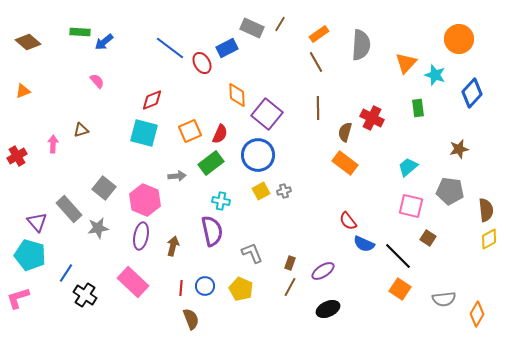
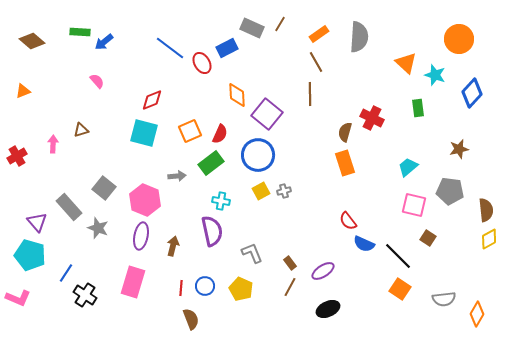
brown diamond at (28, 42): moved 4 px right, 1 px up
gray semicircle at (361, 45): moved 2 px left, 8 px up
orange triangle at (406, 63): rotated 30 degrees counterclockwise
brown line at (318, 108): moved 8 px left, 14 px up
orange rectangle at (345, 163): rotated 35 degrees clockwise
pink square at (411, 206): moved 3 px right, 1 px up
gray rectangle at (69, 209): moved 2 px up
gray star at (98, 228): rotated 30 degrees clockwise
brown rectangle at (290, 263): rotated 56 degrees counterclockwise
pink rectangle at (133, 282): rotated 64 degrees clockwise
pink L-shape at (18, 298): rotated 140 degrees counterclockwise
